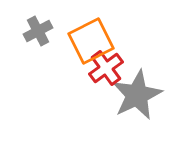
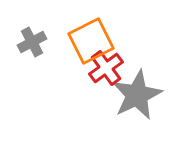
gray cross: moved 6 px left, 11 px down
